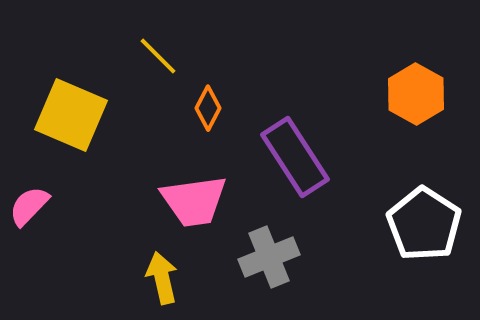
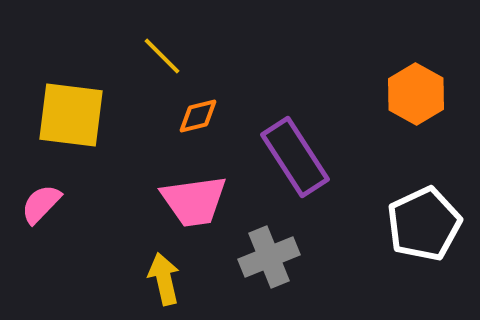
yellow line: moved 4 px right
orange diamond: moved 10 px left, 8 px down; rotated 48 degrees clockwise
yellow square: rotated 16 degrees counterclockwise
pink semicircle: moved 12 px right, 2 px up
white pentagon: rotated 14 degrees clockwise
yellow arrow: moved 2 px right, 1 px down
